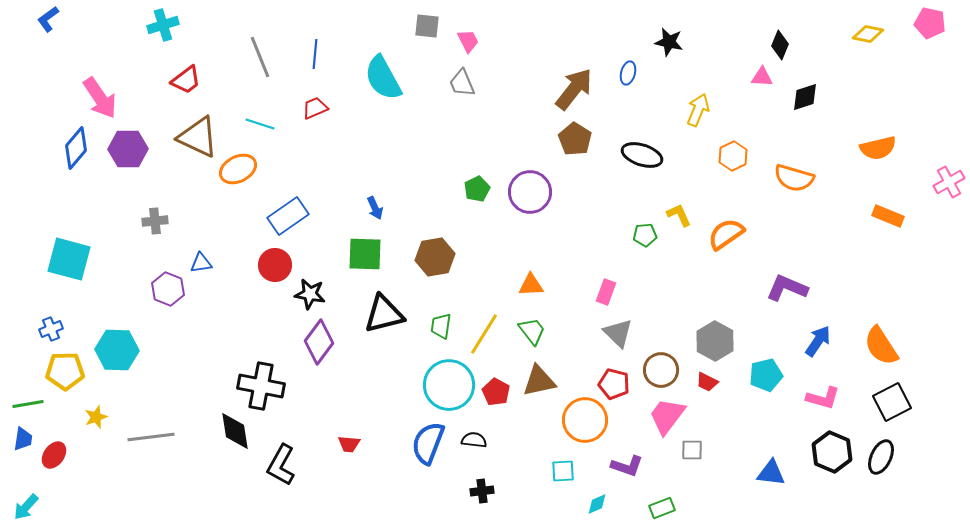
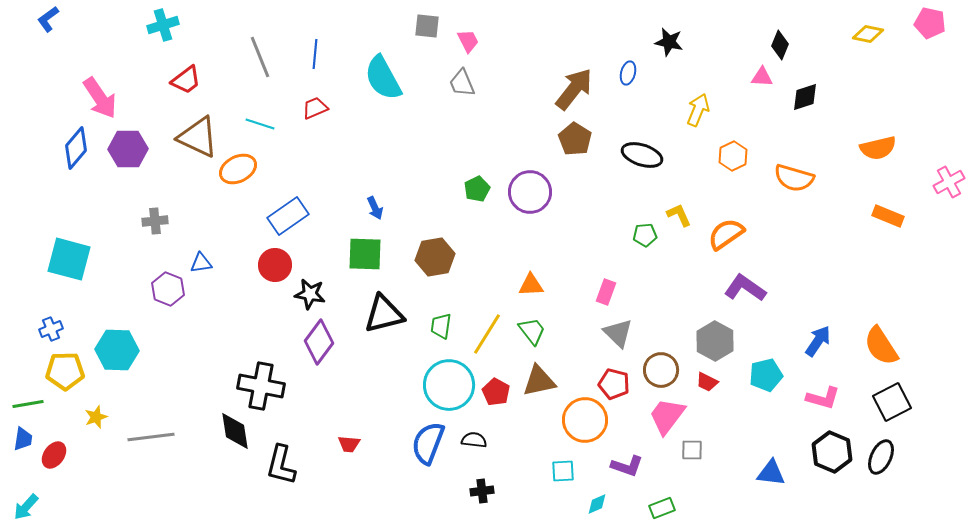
purple L-shape at (787, 288): moved 42 px left; rotated 12 degrees clockwise
yellow line at (484, 334): moved 3 px right
black L-shape at (281, 465): rotated 15 degrees counterclockwise
